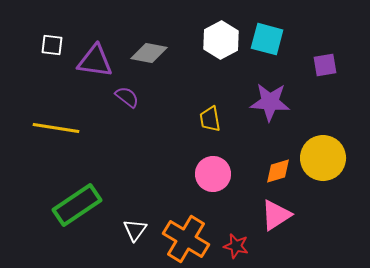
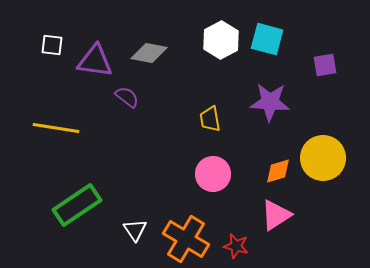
white triangle: rotated 10 degrees counterclockwise
